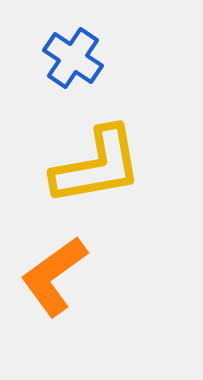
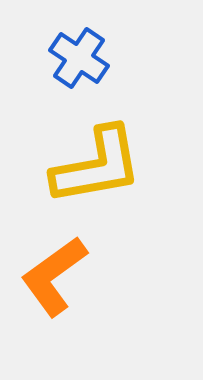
blue cross: moved 6 px right
